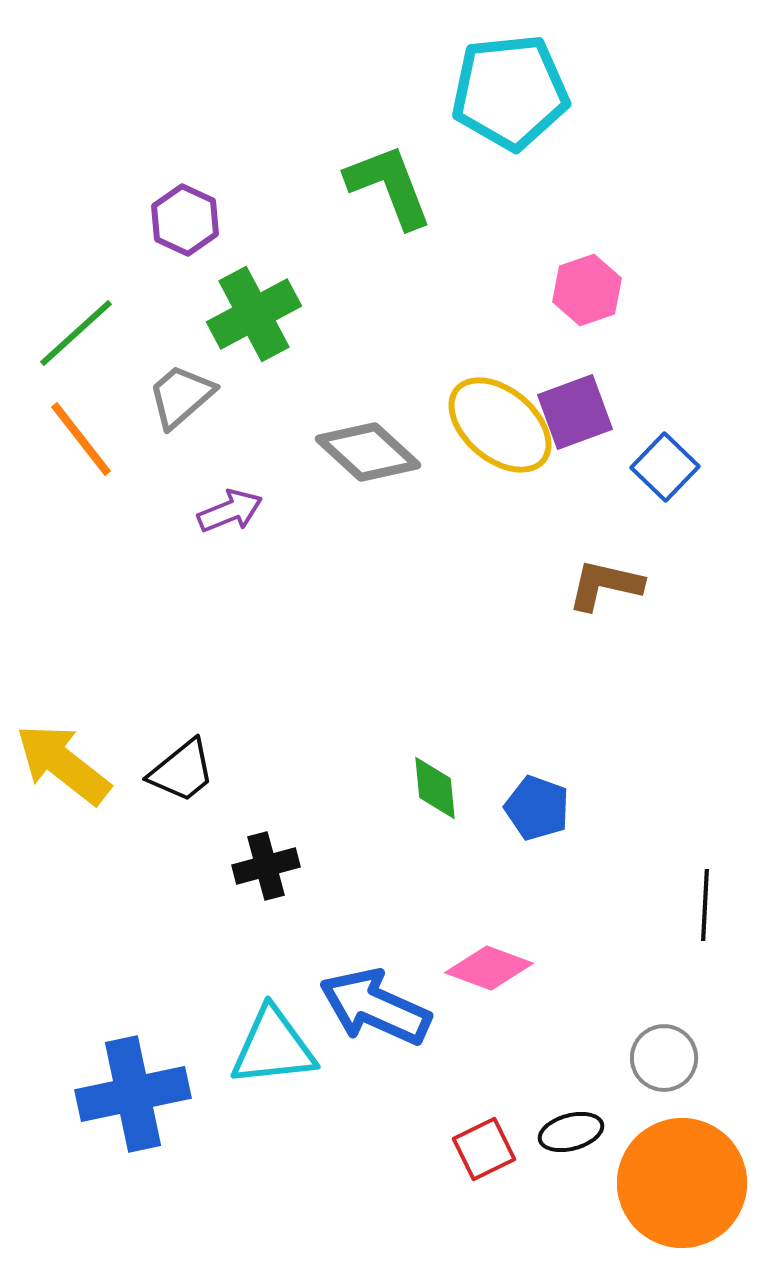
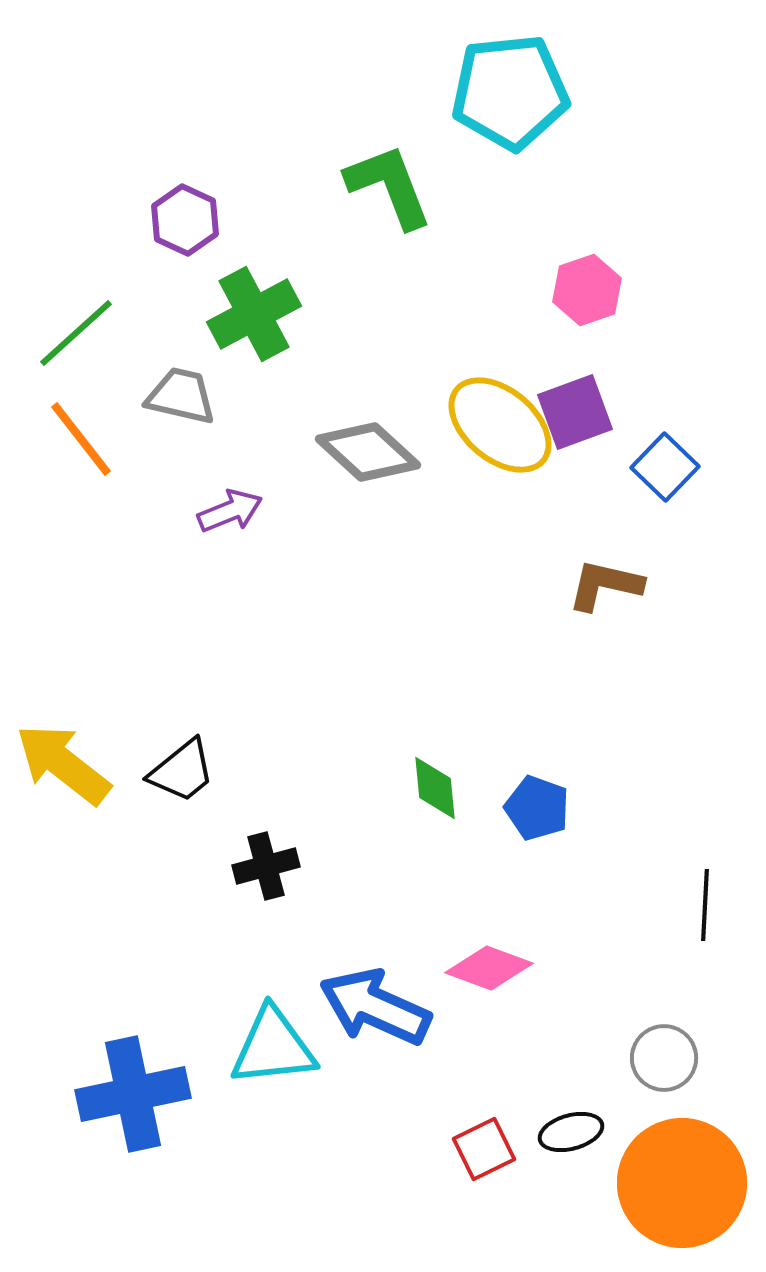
gray trapezoid: rotated 54 degrees clockwise
